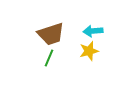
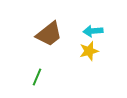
brown trapezoid: moved 2 px left; rotated 20 degrees counterclockwise
green line: moved 12 px left, 19 px down
